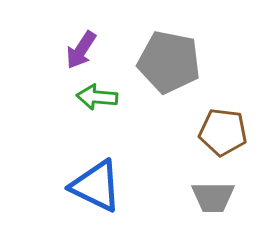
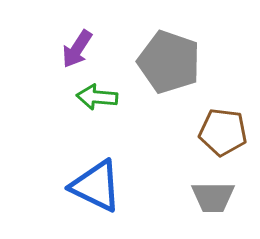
purple arrow: moved 4 px left, 1 px up
gray pentagon: rotated 8 degrees clockwise
